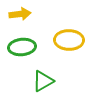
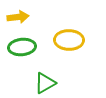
yellow arrow: moved 2 px left, 3 px down
green triangle: moved 2 px right, 2 px down
